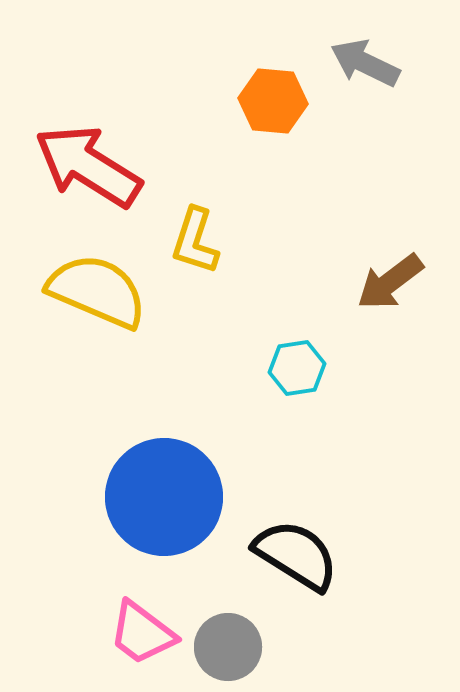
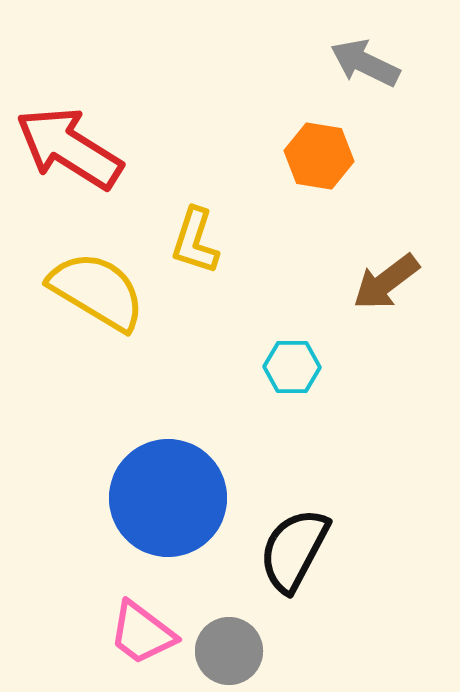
orange hexagon: moved 46 px right, 55 px down; rotated 4 degrees clockwise
red arrow: moved 19 px left, 18 px up
brown arrow: moved 4 px left
yellow semicircle: rotated 8 degrees clockwise
cyan hexagon: moved 5 px left, 1 px up; rotated 10 degrees clockwise
blue circle: moved 4 px right, 1 px down
black semicircle: moved 2 px left, 5 px up; rotated 94 degrees counterclockwise
gray circle: moved 1 px right, 4 px down
